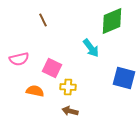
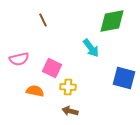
green diamond: rotated 12 degrees clockwise
